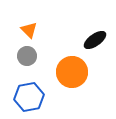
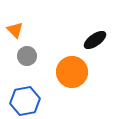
orange triangle: moved 14 px left
blue hexagon: moved 4 px left, 4 px down
